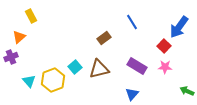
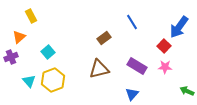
cyan square: moved 27 px left, 15 px up
